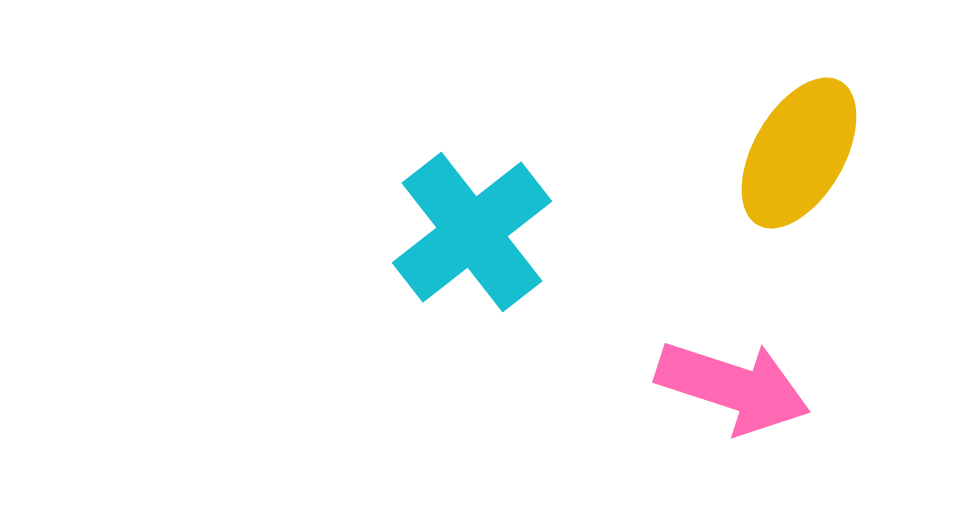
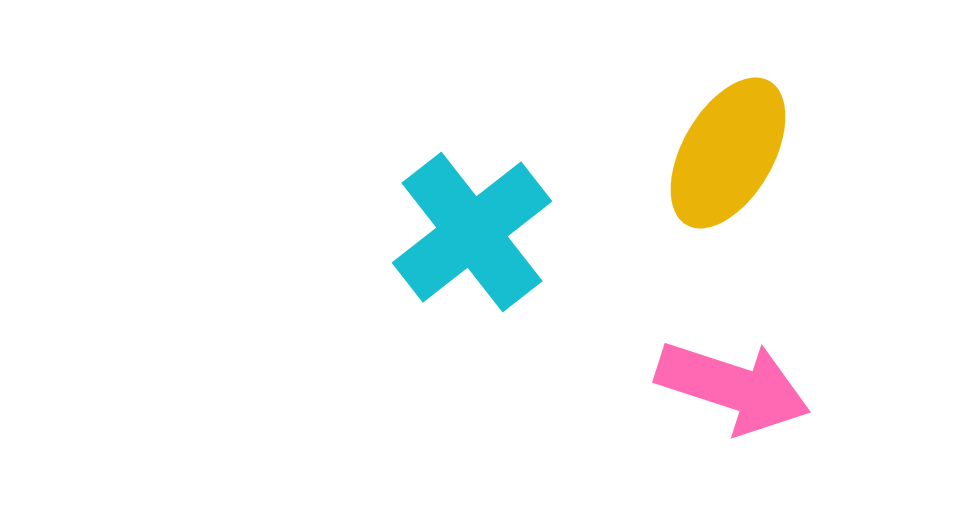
yellow ellipse: moved 71 px left
